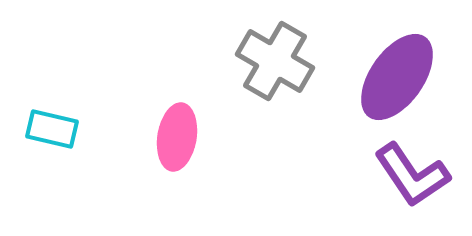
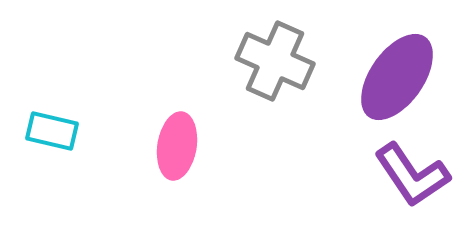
gray cross: rotated 6 degrees counterclockwise
cyan rectangle: moved 2 px down
pink ellipse: moved 9 px down
